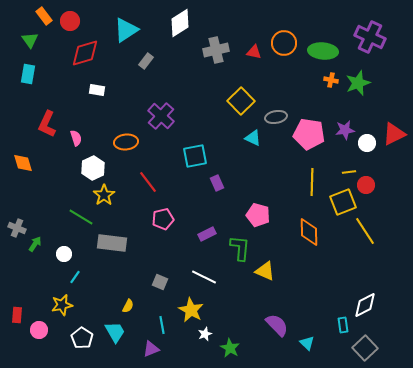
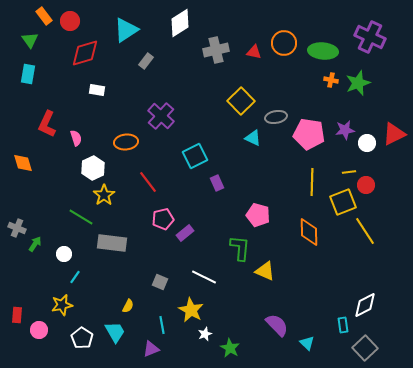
cyan square at (195, 156): rotated 15 degrees counterclockwise
purple rectangle at (207, 234): moved 22 px left, 1 px up; rotated 12 degrees counterclockwise
